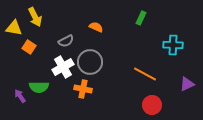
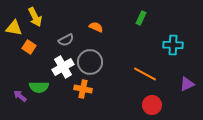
gray semicircle: moved 1 px up
purple arrow: rotated 16 degrees counterclockwise
